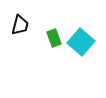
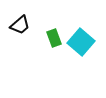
black trapezoid: rotated 35 degrees clockwise
